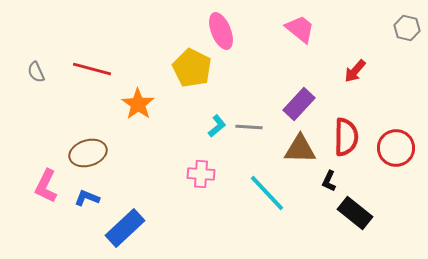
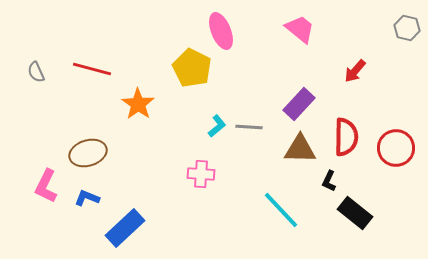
cyan line: moved 14 px right, 17 px down
